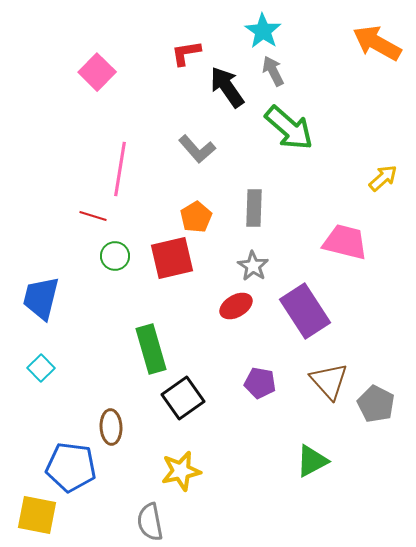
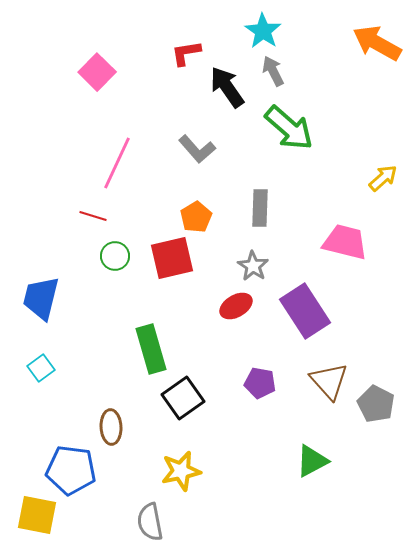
pink line: moved 3 px left, 6 px up; rotated 16 degrees clockwise
gray rectangle: moved 6 px right
cyan square: rotated 8 degrees clockwise
blue pentagon: moved 3 px down
